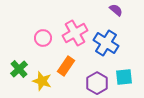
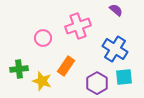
pink cross: moved 3 px right, 7 px up; rotated 10 degrees clockwise
blue cross: moved 9 px right, 6 px down
green cross: rotated 36 degrees clockwise
